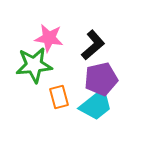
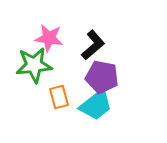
purple pentagon: moved 1 px right, 2 px up; rotated 24 degrees clockwise
